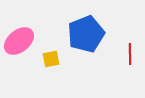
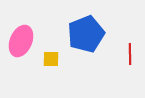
pink ellipse: moved 2 px right; rotated 28 degrees counterclockwise
yellow square: rotated 12 degrees clockwise
